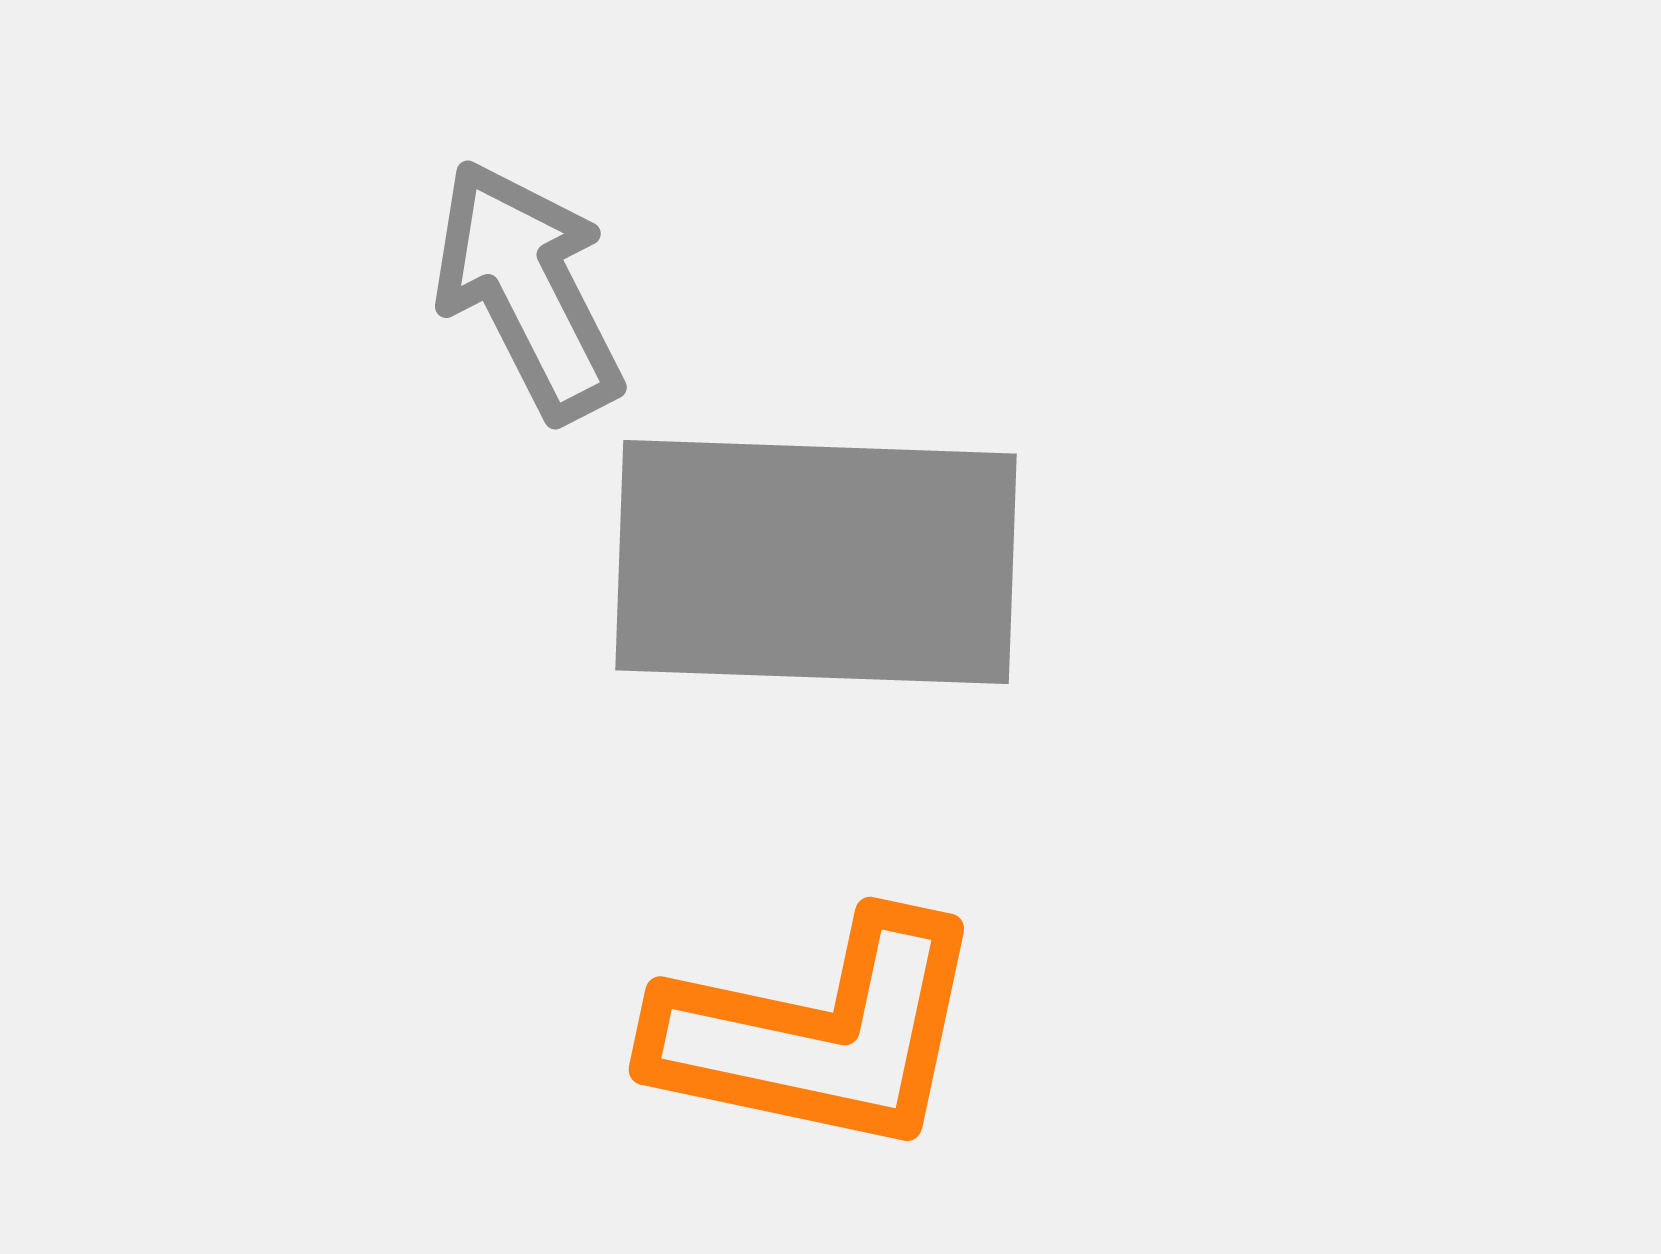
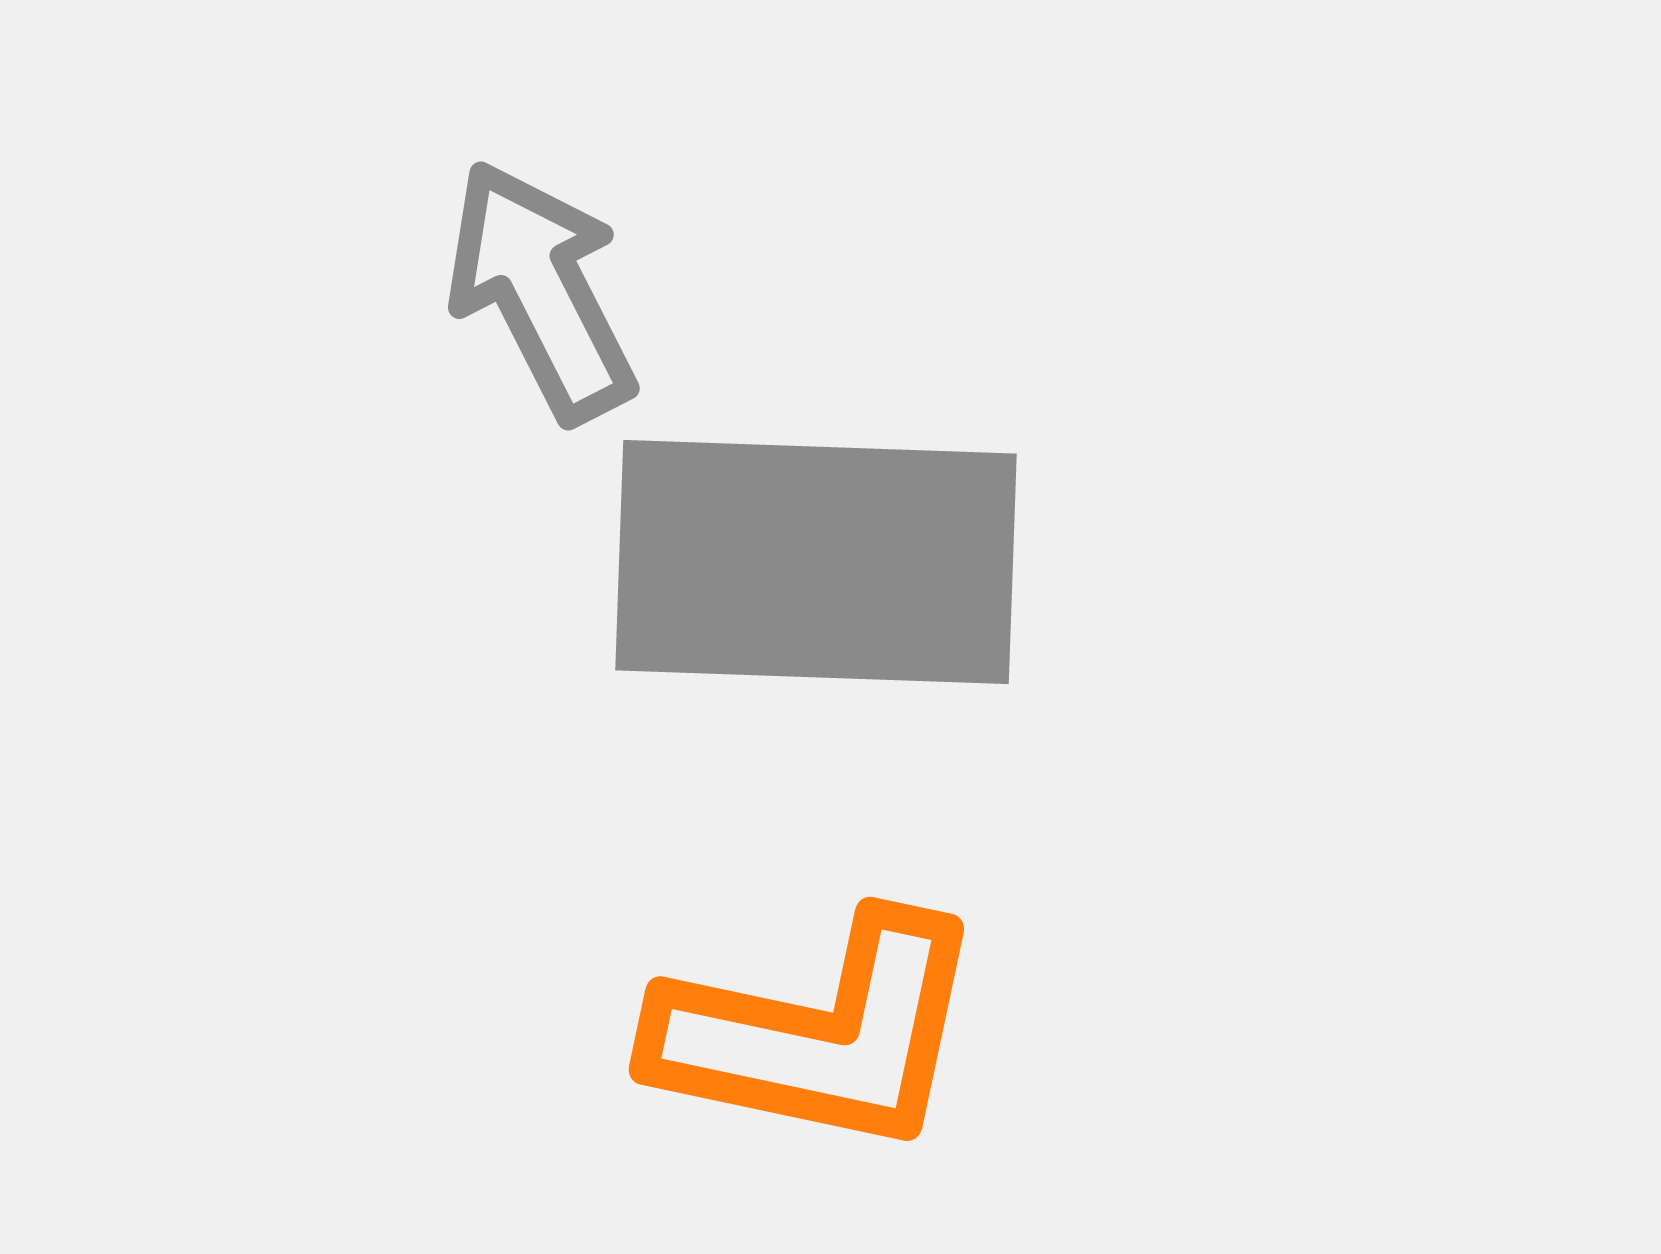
gray arrow: moved 13 px right, 1 px down
